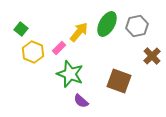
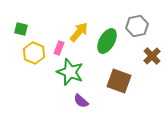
green ellipse: moved 17 px down
green square: rotated 24 degrees counterclockwise
pink rectangle: rotated 24 degrees counterclockwise
yellow hexagon: moved 1 px right, 1 px down
green star: moved 2 px up
